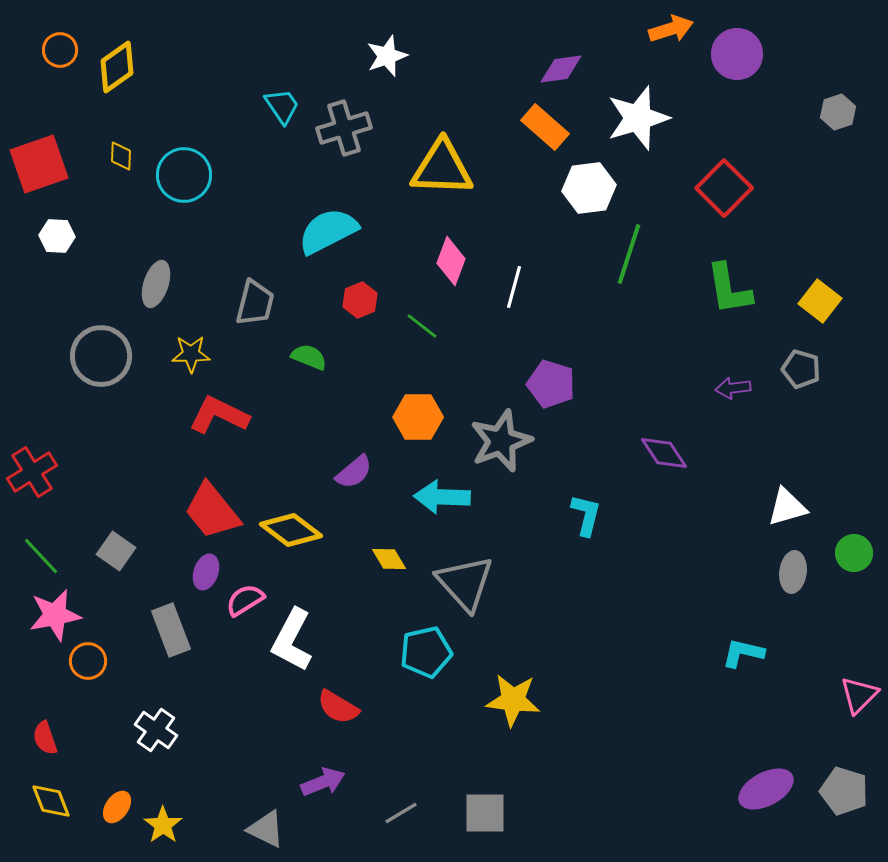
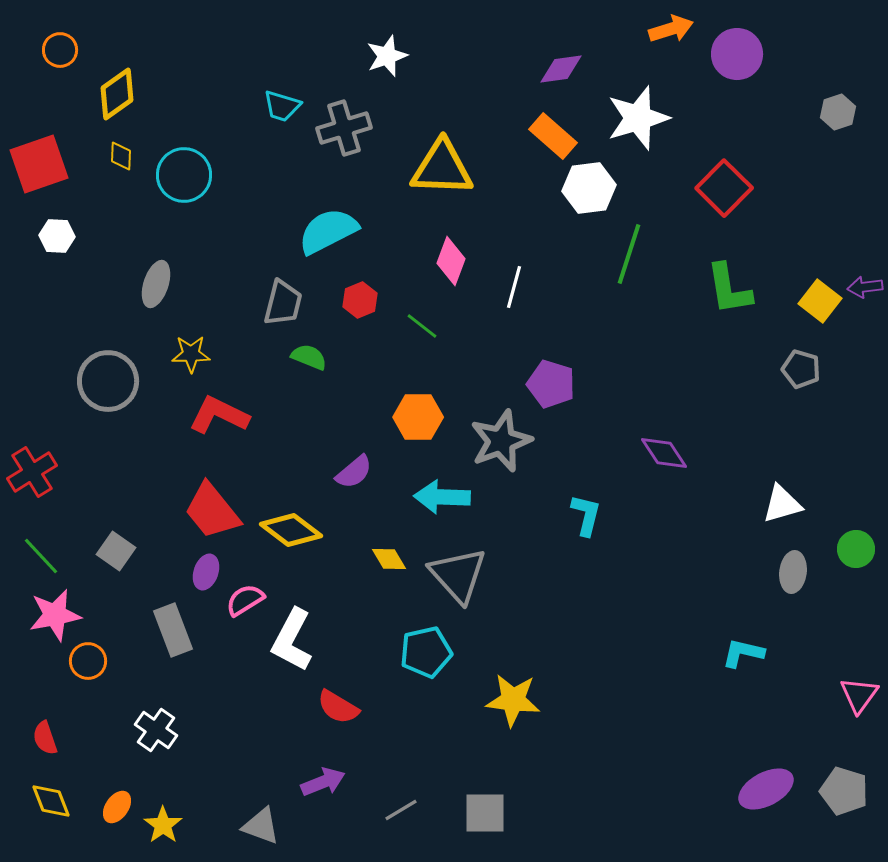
yellow diamond at (117, 67): moved 27 px down
cyan trapezoid at (282, 106): rotated 141 degrees clockwise
orange rectangle at (545, 127): moved 8 px right, 9 px down
gray trapezoid at (255, 303): moved 28 px right
gray circle at (101, 356): moved 7 px right, 25 px down
purple arrow at (733, 388): moved 132 px right, 101 px up
white triangle at (787, 507): moved 5 px left, 3 px up
green circle at (854, 553): moved 2 px right, 4 px up
gray triangle at (465, 583): moved 7 px left, 8 px up
gray rectangle at (171, 630): moved 2 px right
pink triangle at (859, 695): rotated 9 degrees counterclockwise
gray line at (401, 813): moved 3 px up
gray triangle at (266, 829): moved 5 px left, 3 px up; rotated 6 degrees counterclockwise
